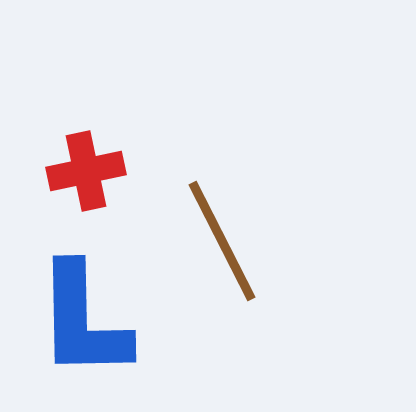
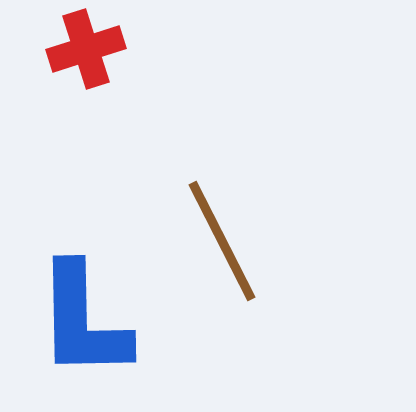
red cross: moved 122 px up; rotated 6 degrees counterclockwise
